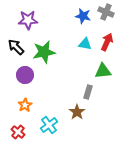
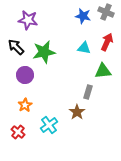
purple star: rotated 12 degrees clockwise
cyan triangle: moved 1 px left, 4 px down
